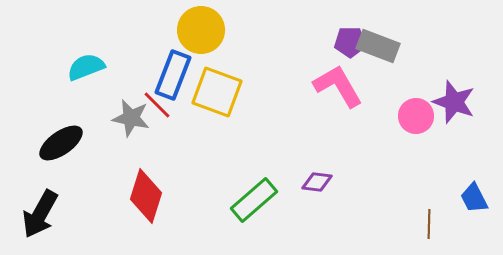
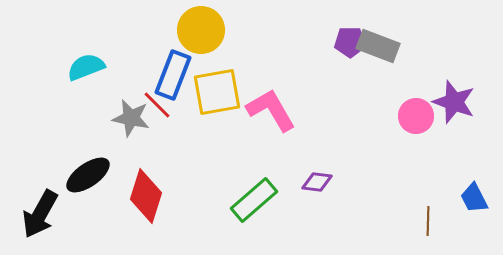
pink L-shape: moved 67 px left, 24 px down
yellow square: rotated 30 degrees counterclockwise
black ellipse: moved 27 px right, 32 px down
brown line: moved 1 px left, 3 px up
